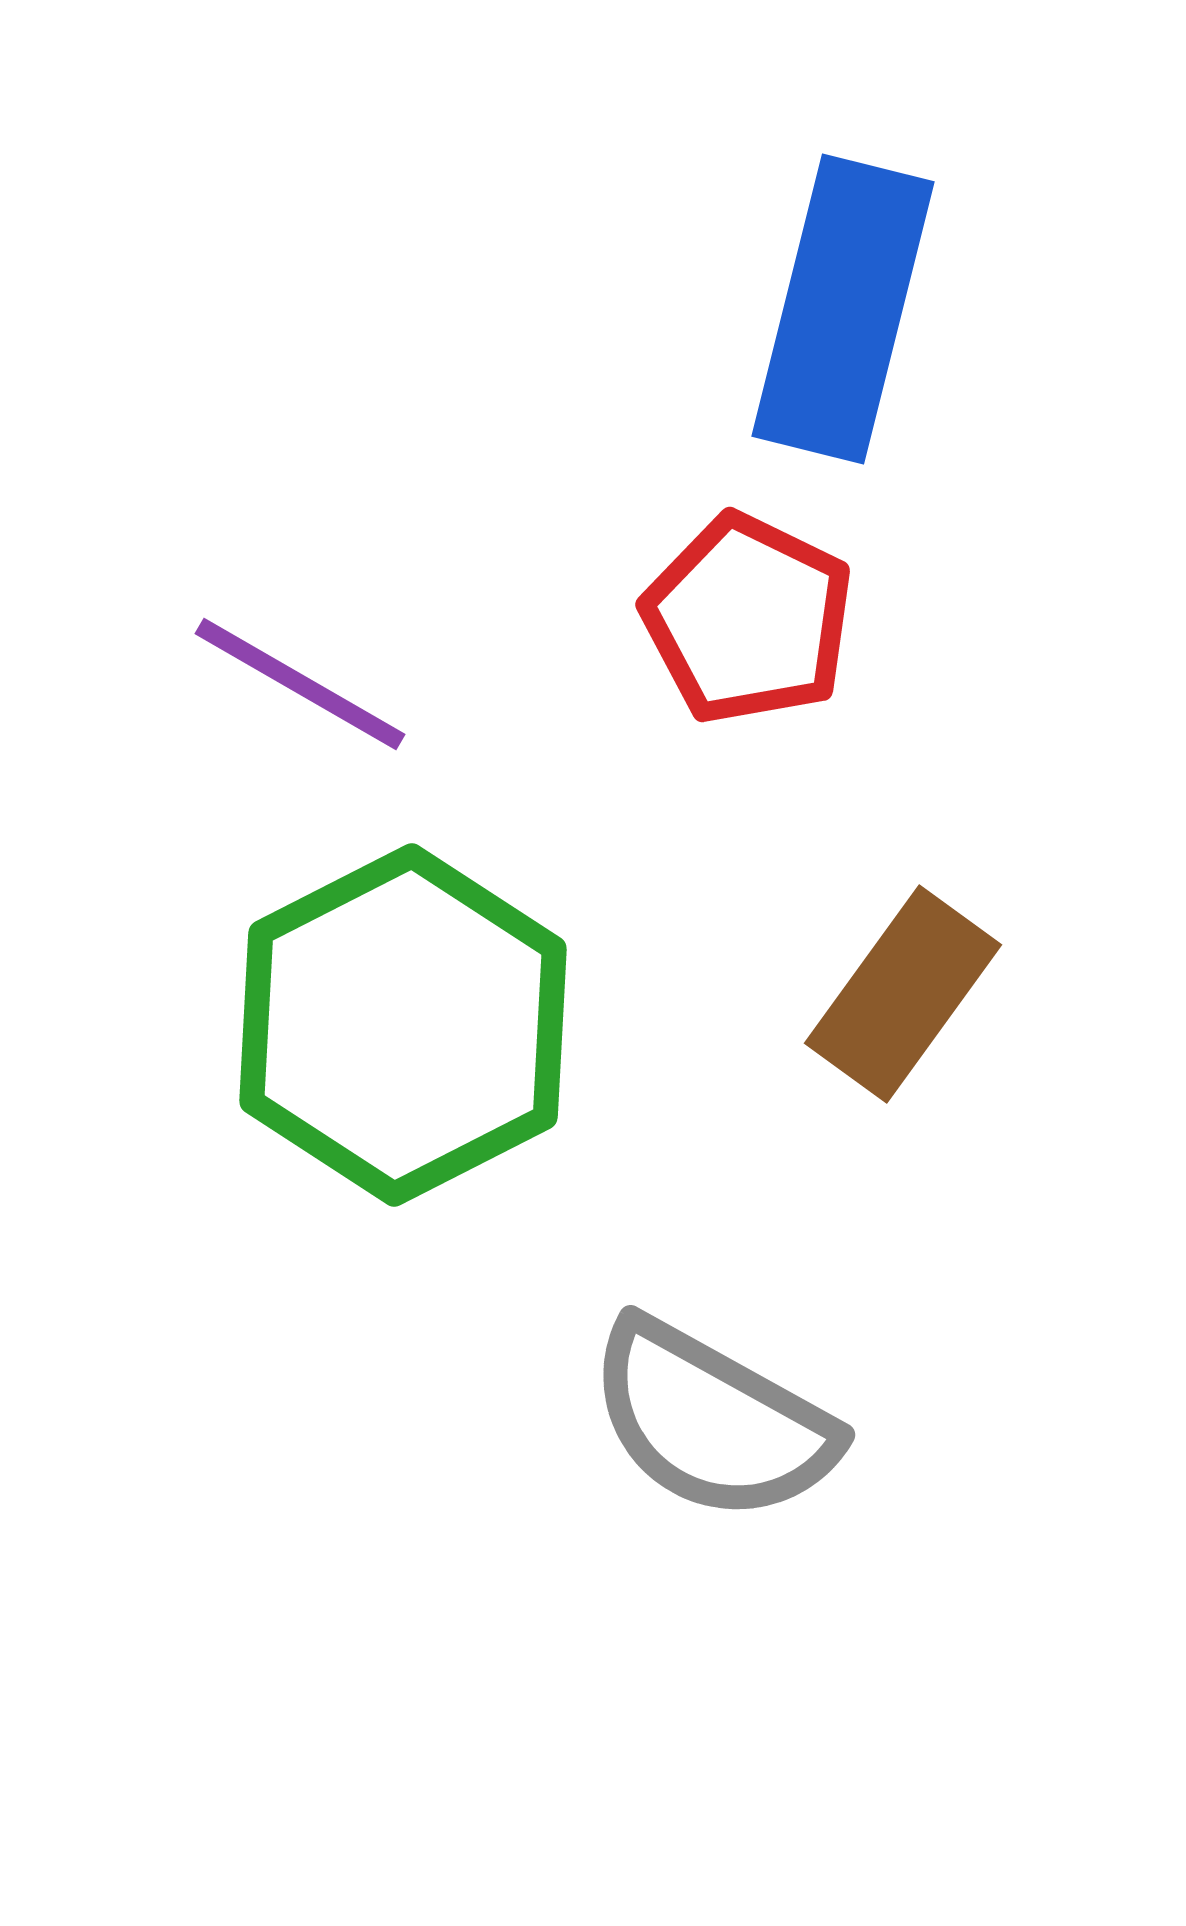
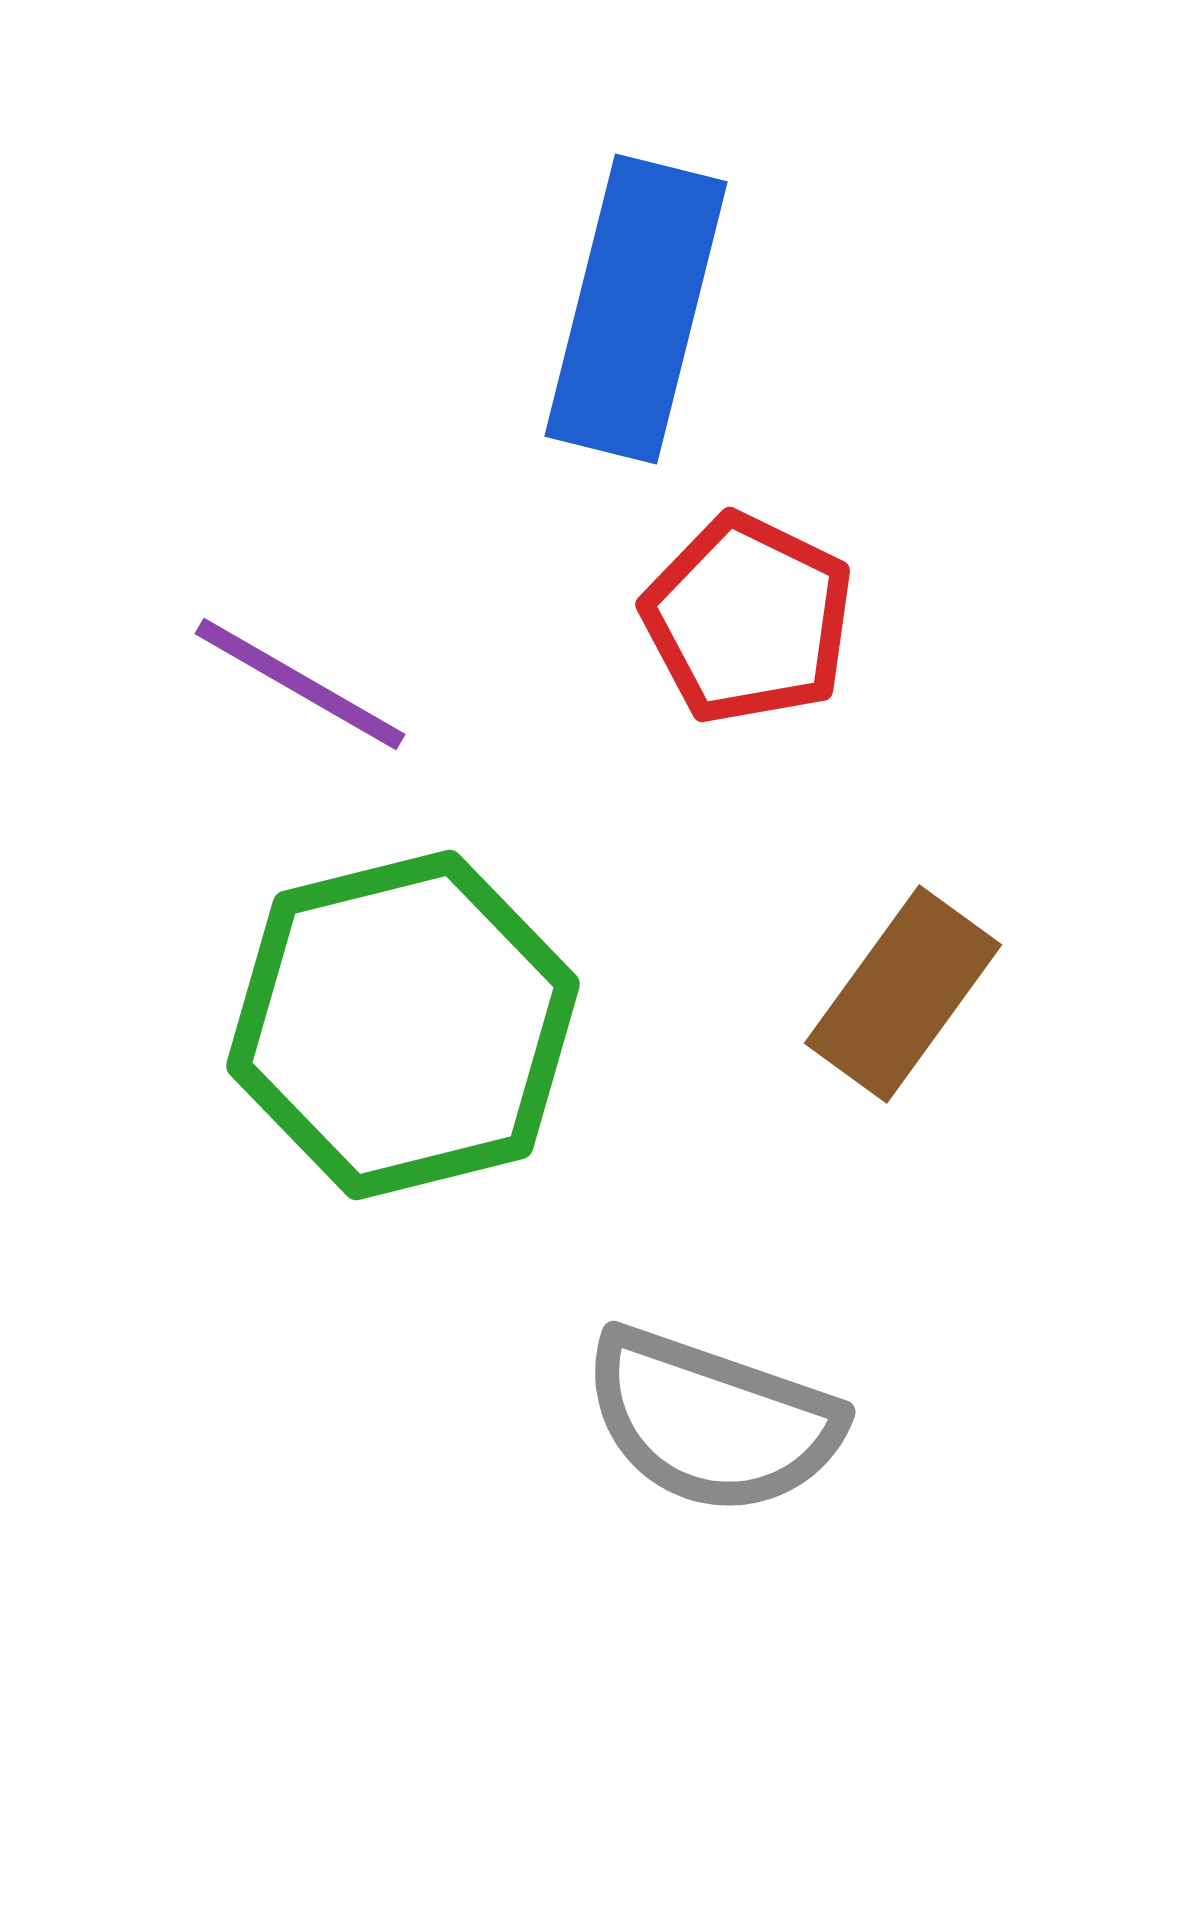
blue rectangle: moved 207 px left
green hexagon: rotated 13 degrees clockwise
gray semicircle: rotated 10 degrees counterclockwise
